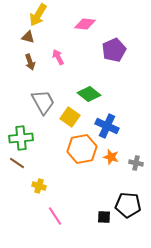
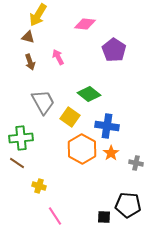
purple pentagon: rotated 15 degrees counterclockwise
blue cross: rotated 15 degrees counterclockwise
orange hexagon: rotated 20 degrees counterclockwise
orange star: moved 4 px up; rotated 21 degrees clockwise
